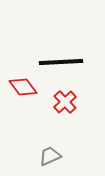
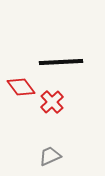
red diamond: moved 2 px left
red cross: moved 13 px left
